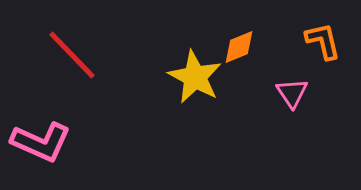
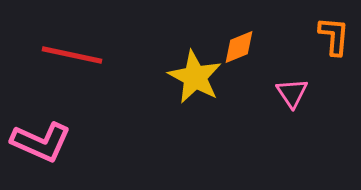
orange L-shape: moved 11 px right, 5 px up; rotated 18 degrees clockwise
red line: rotated 34 degrees counterclockwise
